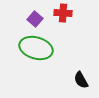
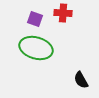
purple square: rotated 21 degrees counterclockwise
